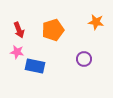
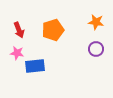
pink star: moved 1 px down
purple circle: moved 12 px right, 10 px up
blue rectangle: rotated 18 degrees counterclockwise
